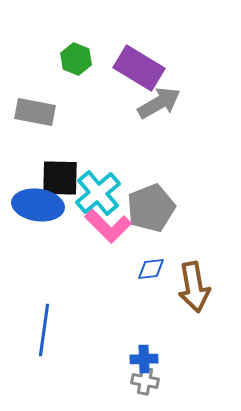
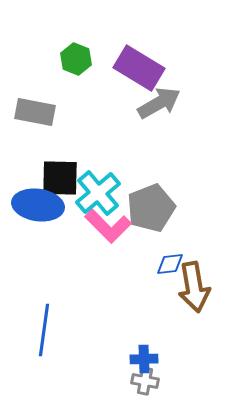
blue diamond: moved 19 px right, 5 px up
